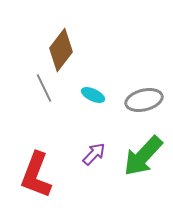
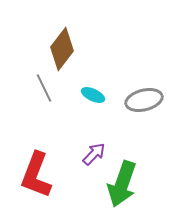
brown diamond: moved 1 px right, 1 px up
green arrow: moved 21 px left, 28 px down; rotated 24 degrees counterclockwise
